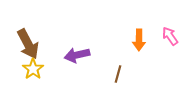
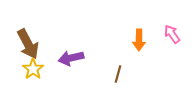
pink arrow: moved 2 px right, 2 px up
purple arrow: moved 6 px left, 3 px down
